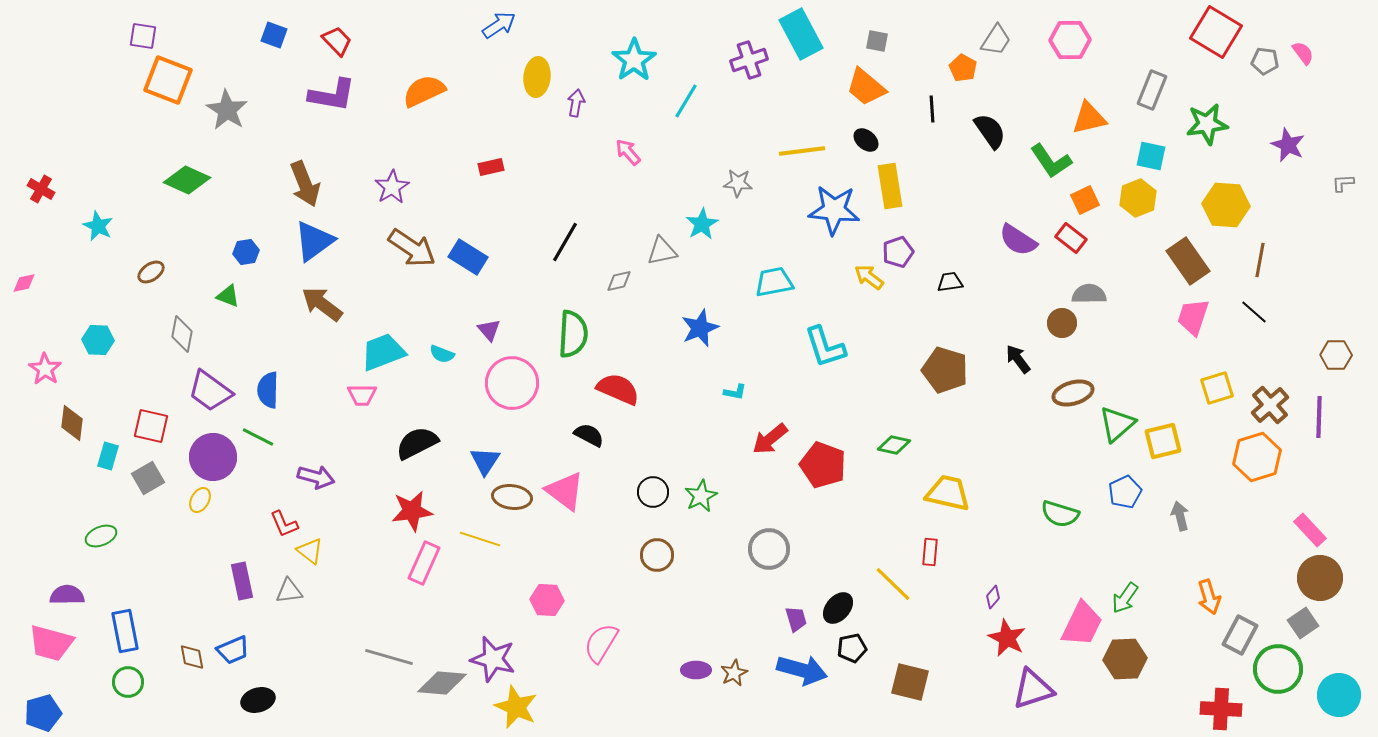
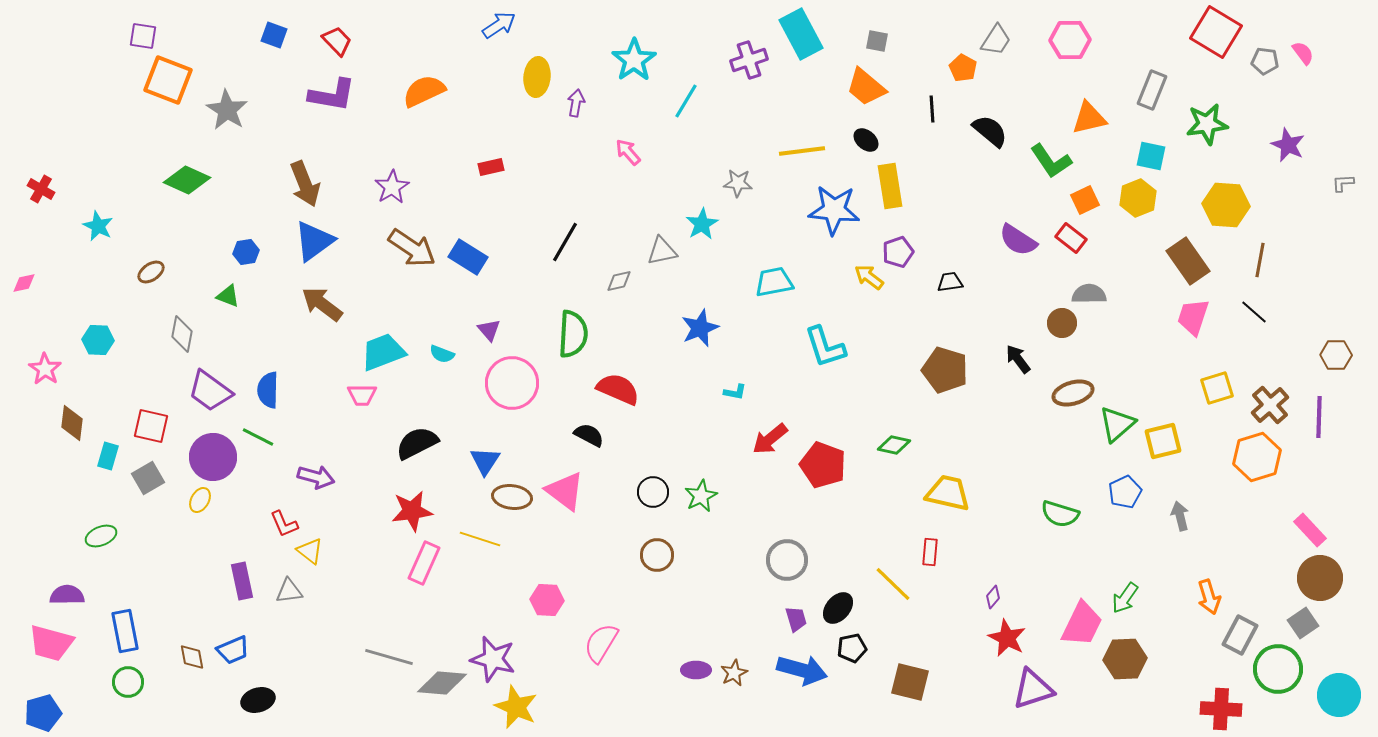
black semicircle at (990, 131): rotated 15 degrees counterclockwise
gray circle at (769, 549): moved 18 px right, 11 px down
